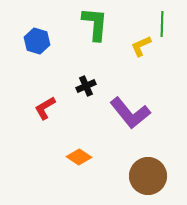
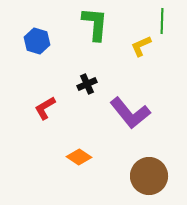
green line: moved 3 px up
black cross: moved 1 px right, 2 px up
brown circle: moved 1 px right
